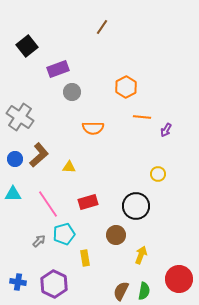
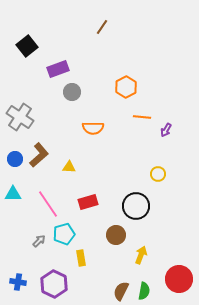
yellow rectangle: moved 4 px left
